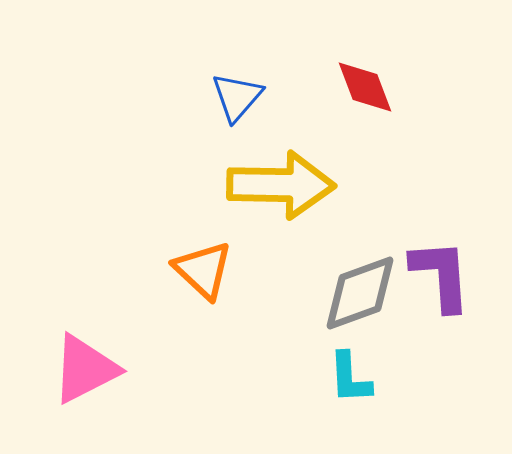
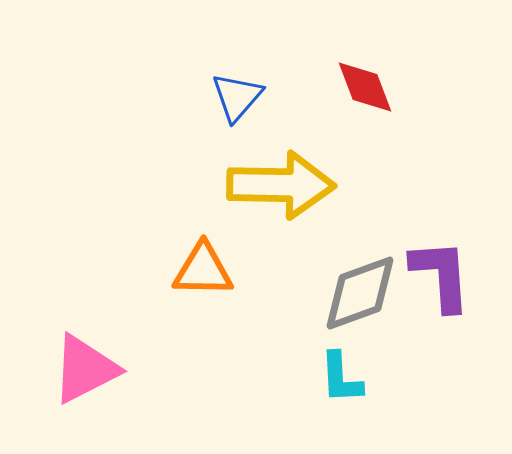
orange triangle: rotated 42 degrees counterclockwise
cyan L-shape: moved 9 px left
